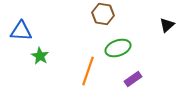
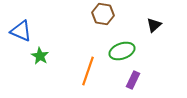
black triangle: moved 13 px left
blue triangle: rotated 20 degrees clockwise
green ellipse: moved 4 px right, 3 px down
purple rectangle: moved 1 px down; rotated 30 degrees counterclockwise
